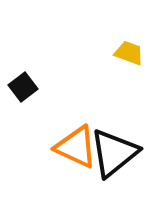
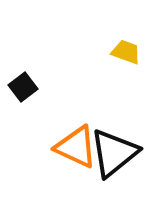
yellow trapezoid: moved 3 px left, 1 px up
